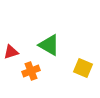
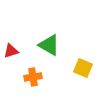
red triangle: moved 1 px up
orange cross: moved 2 px right, 6 px down; rotated 12 degrees clockwise
